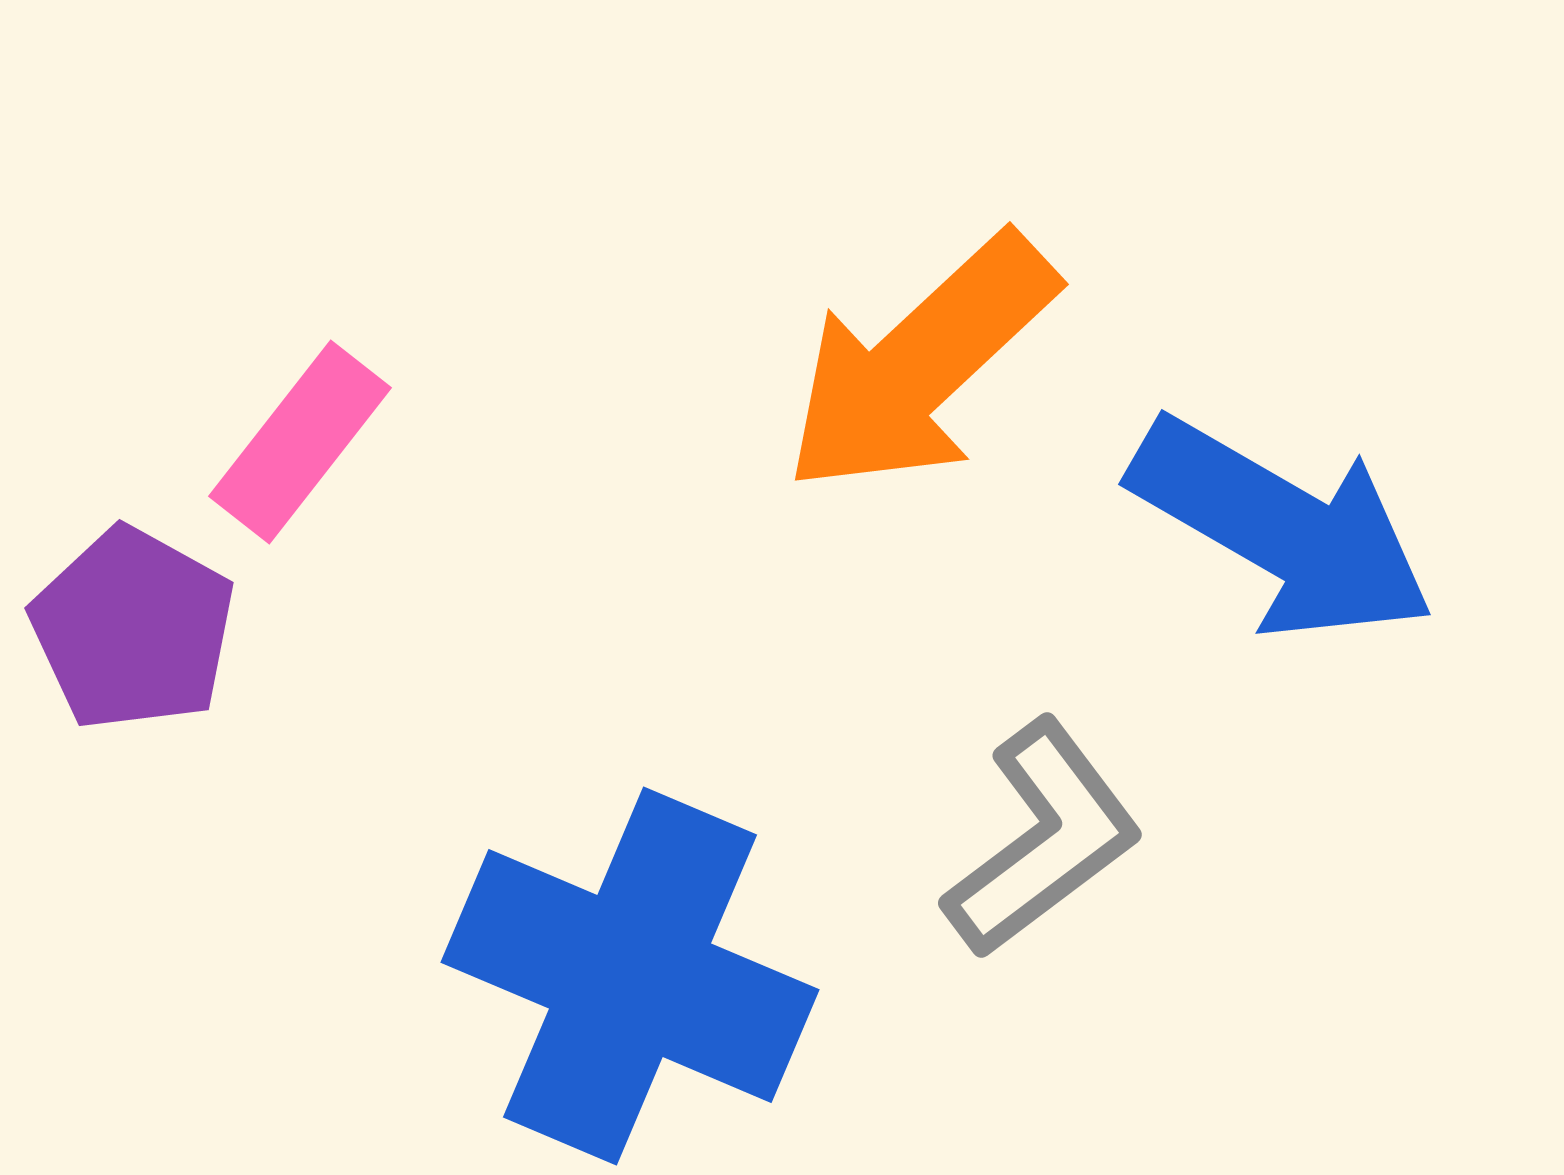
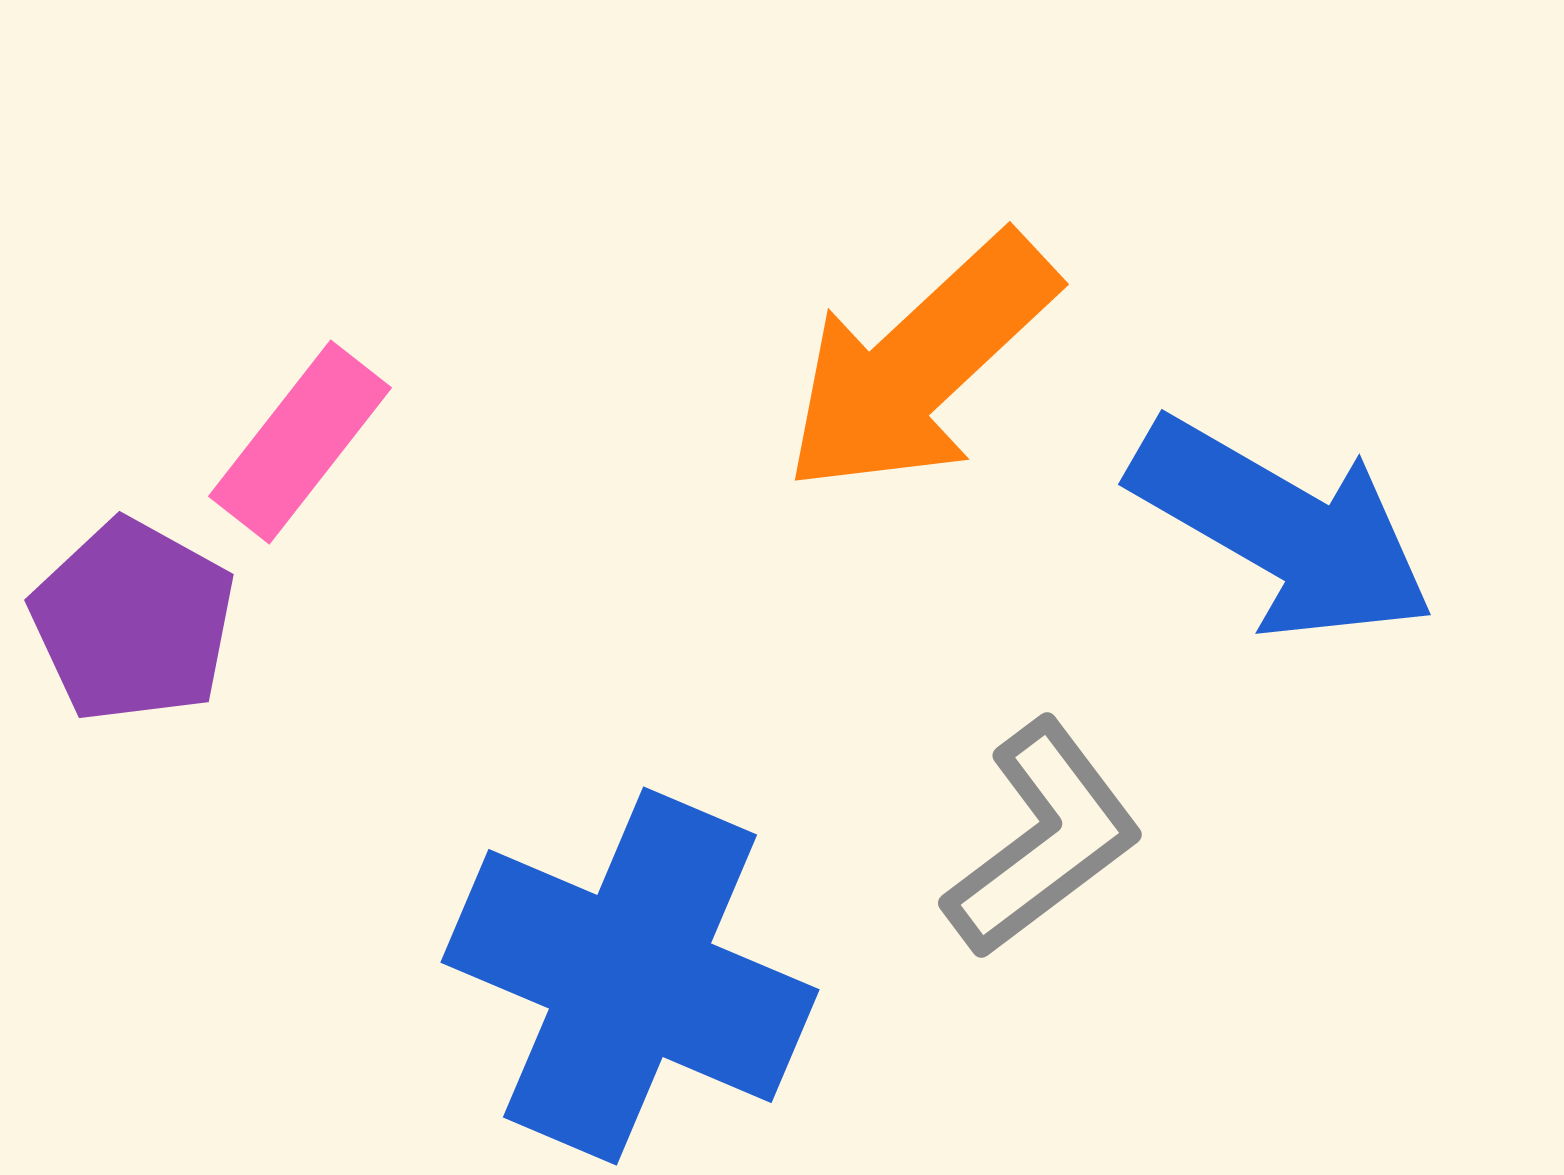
purple pentagon: moved 8 px up
